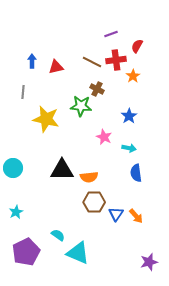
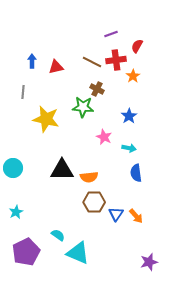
green star: moved 2 px right, 1 px down
